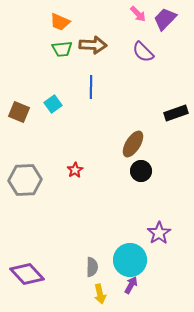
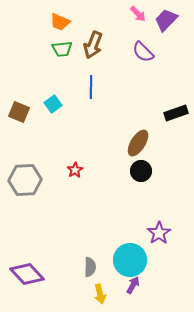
purple trapezoid: moved 1 px right, 1 px down
brown arrow: rotated 108 degrees clockwise
brown ellipse: moved 5 px right, 1 px up
gray semicircle: moved 2 px left
purple arrow: moved 2 px right
